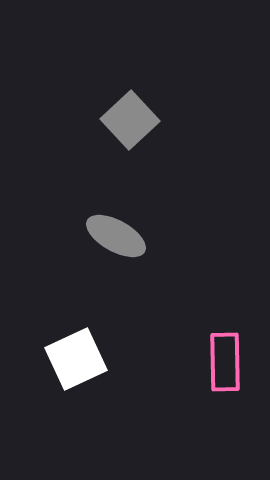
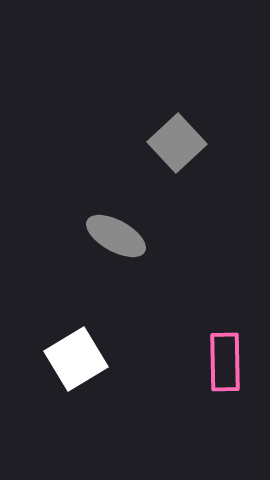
gray square: moved 47 px right, 23 px down
white square: rotated 6 degrees counterclockwise
